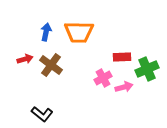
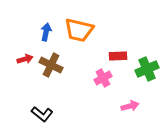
orange trapezoid: moved 2 px up; rotated 12 degrees clockwise
red rectangle: moved 4 px left, 1 px up
brown cross: rotated 10 degrees counterclockwise
pink arrow: moved 6 px right, 19 px down
